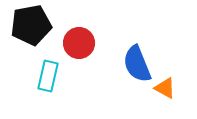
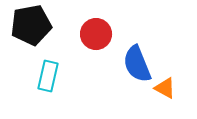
red circle: moved 17 px right, 9 px up
